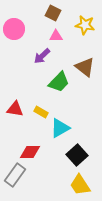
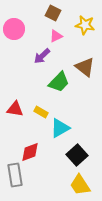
pink triangle: rotated 24 degrees counterclockwise
red diamond: rotated 20 degrees counterclockwise
gray rectangle: rotated 45 degrees counterclockwise
